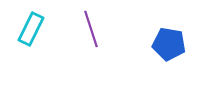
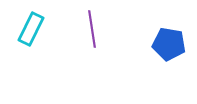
purple line: moved 1 px right; rotated 9 degrees clockwise
